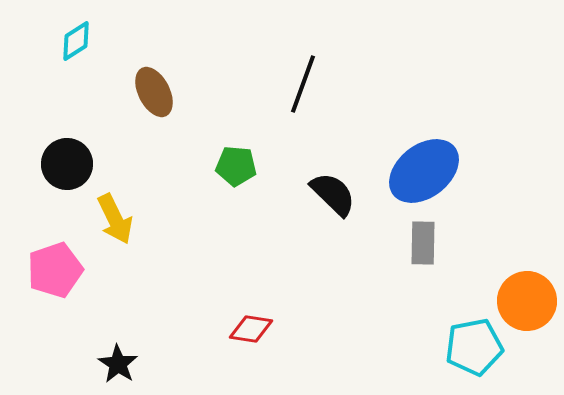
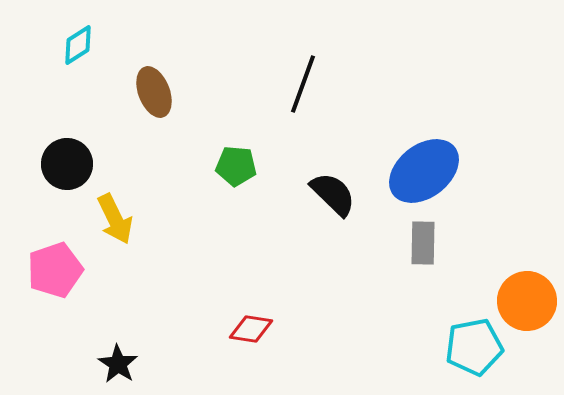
cyan diamond: moved 2 px right, 4 px down
brown ellipse: rotated 6 degrees clockwise
